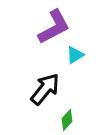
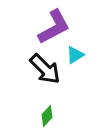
black arrow: moved 20 px up; rotated 96 degrees clockwise
green diamond: moved 20 px left, 4 px up
